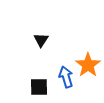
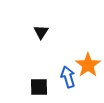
black triangle: moved 8 px up
blue arrow: moved 2 px right
